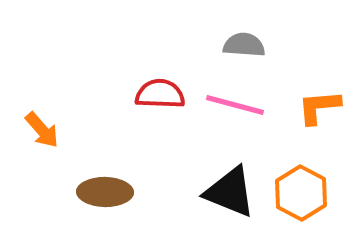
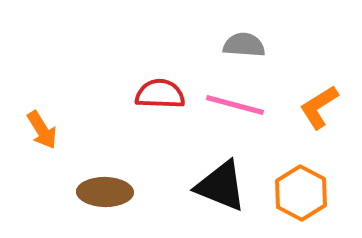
orange L-shape: rotated 27 degrees counterclockwise
orange arrow: rotated 9 degrees clockwise
black triangle: moved 9 px left, 6 px up
